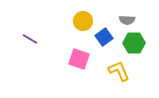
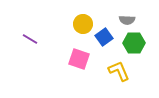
yellow circle: moved 3 px down
